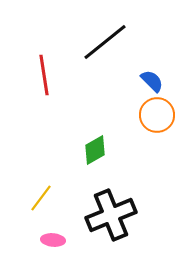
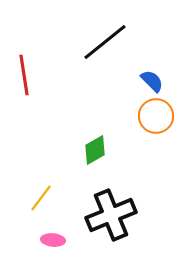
red line: moved 20 px left
orange circle: moved 1 px left, 1 px down
